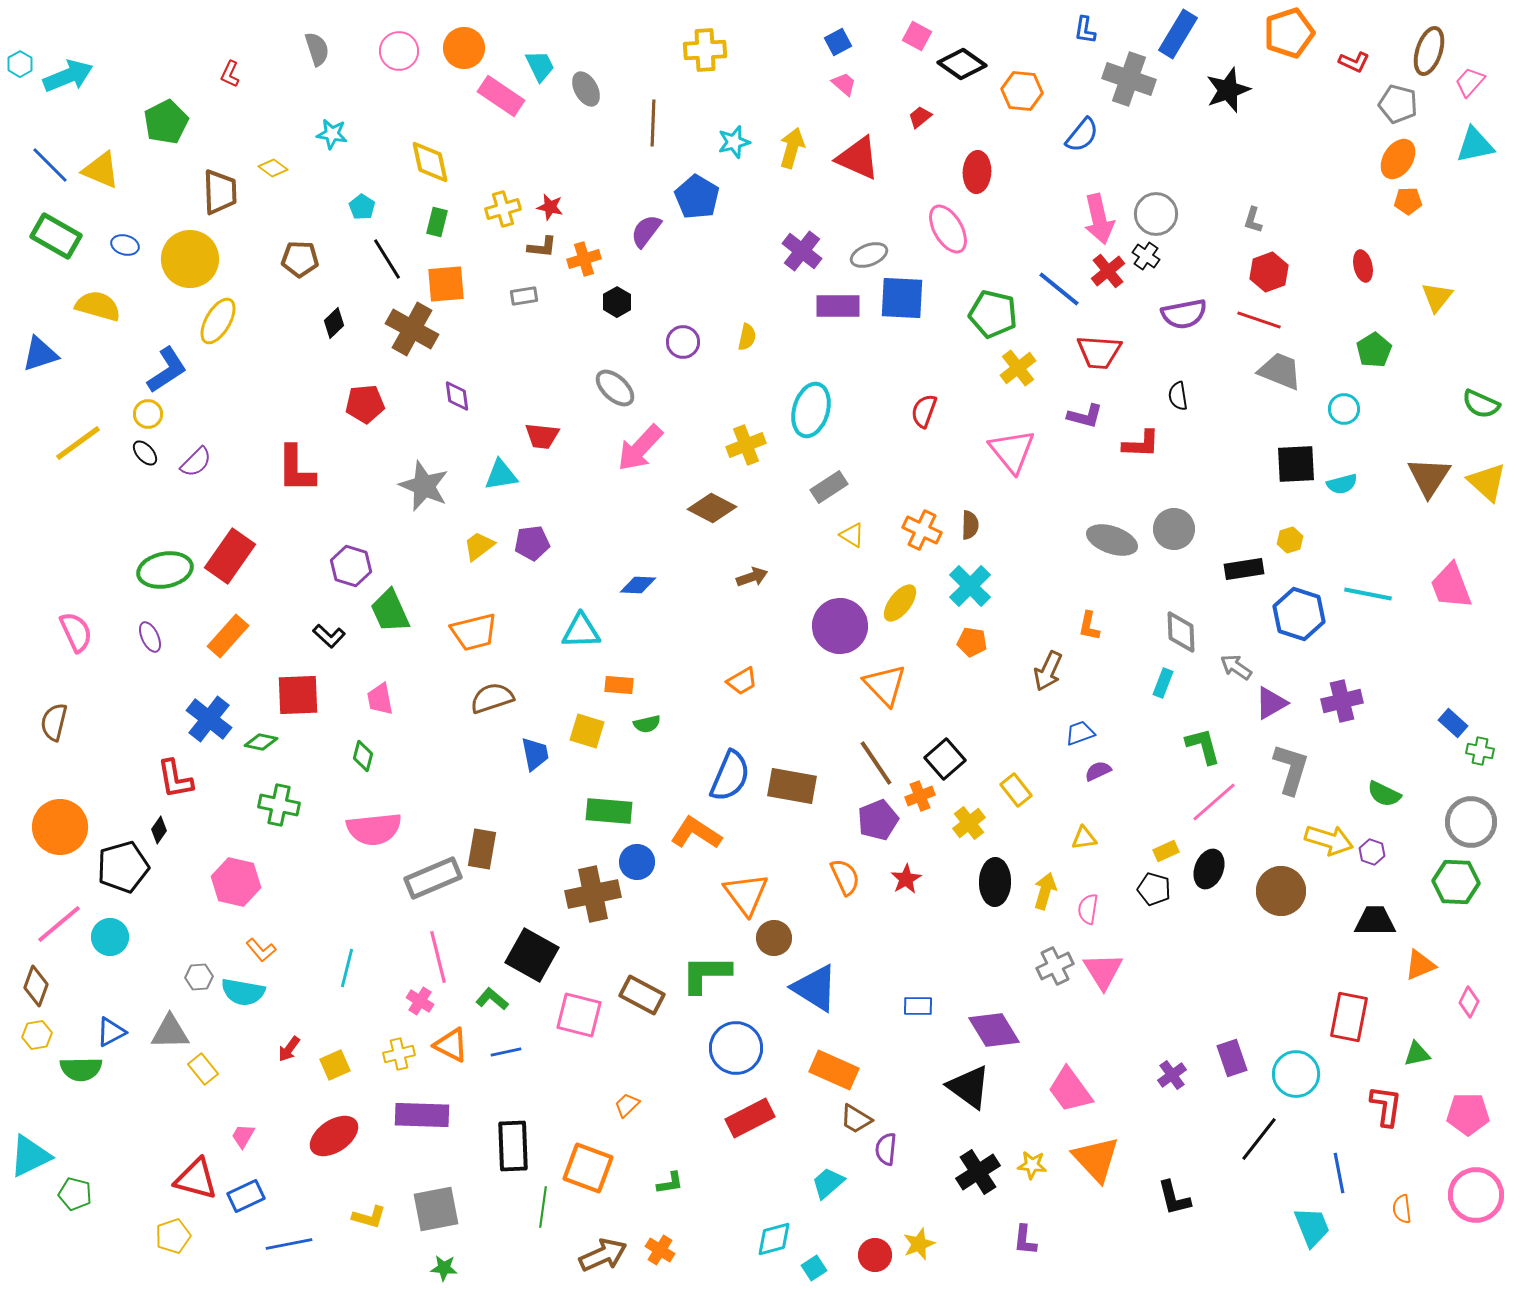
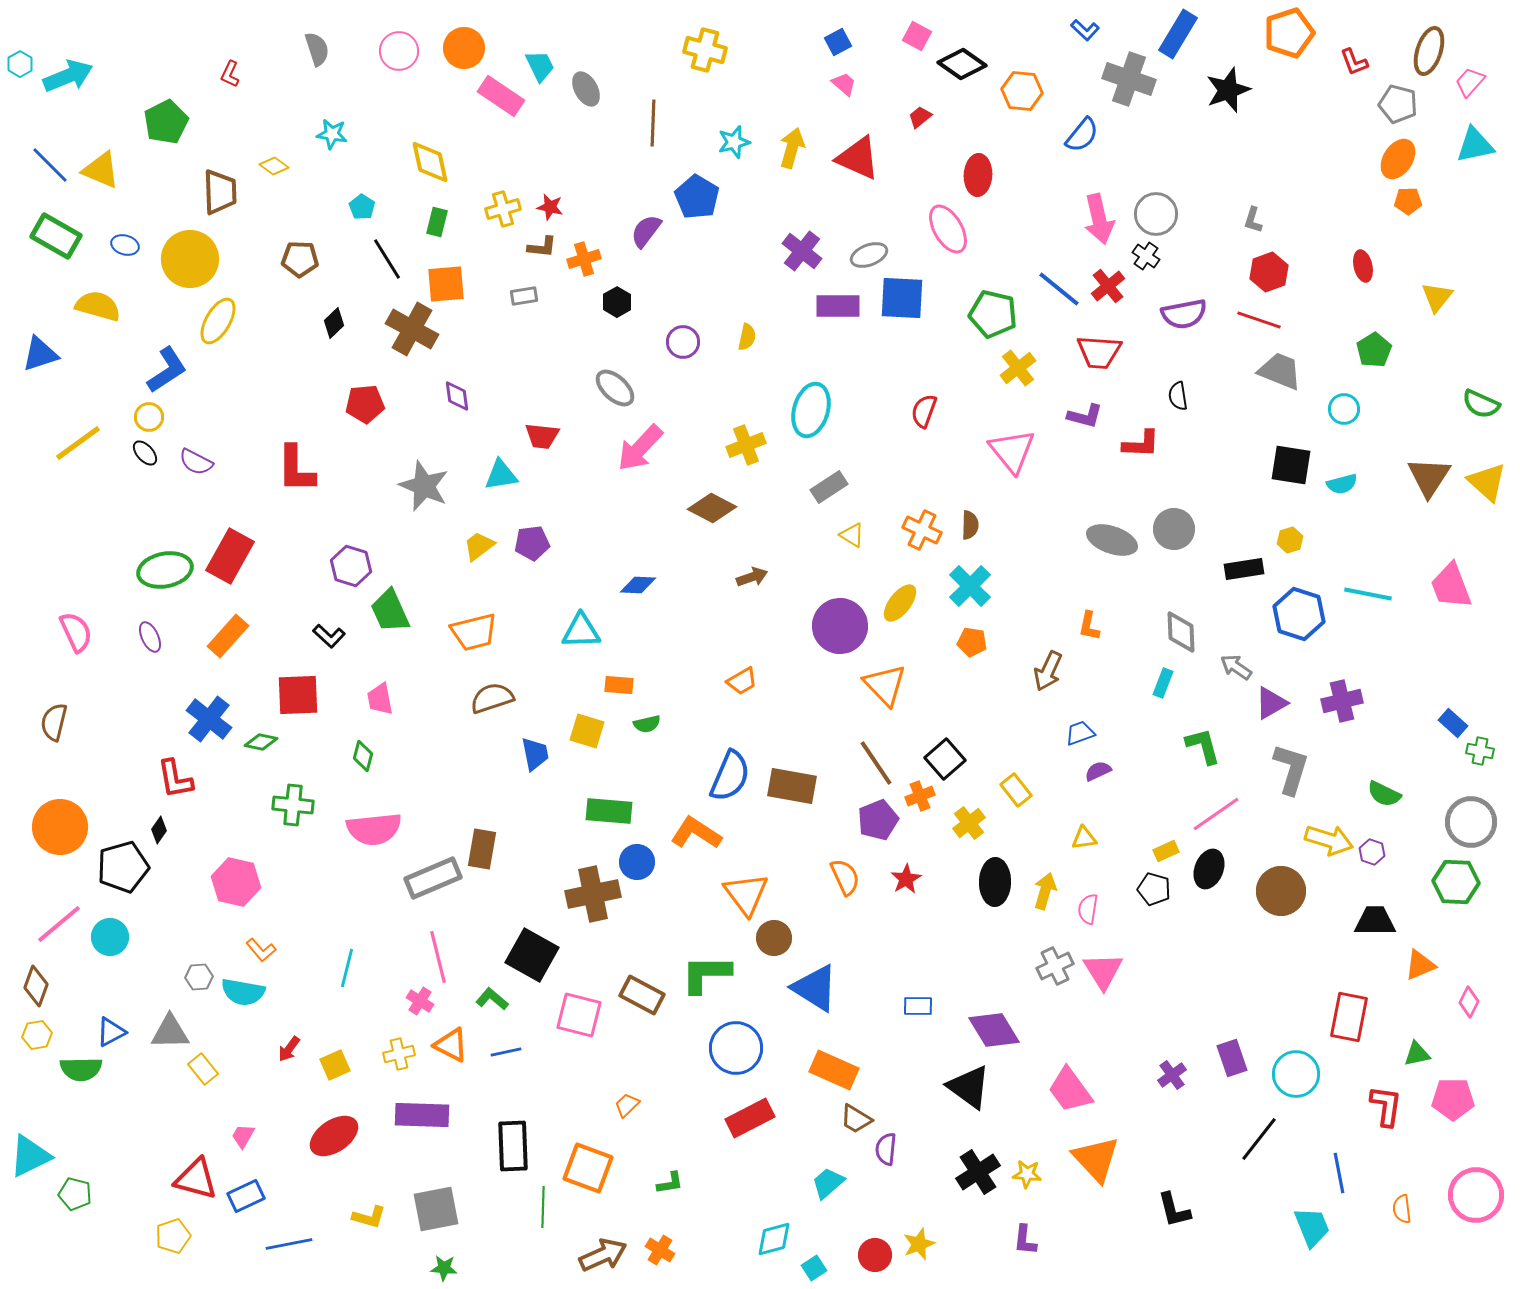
blue L-shape at (1085, 30): rotated 56 degrees counterclockwise
yellow cross at (705, 50): rotated 18 degrees clockwise
red L-shape at (1354, 62): rotated 44 degrees clockwise
yellow diamond at (273, 168): moved 1 px right, 2 px up
red ellipse at (977, 172): moved 1 px right, 3 px down
red cross at (1108, 271): moved 15 px down
yellow circle at (148, 414): moved 1 px right, 3 px down
purple semicircle at (196, 462): rotated 72 degrees clockwise
black square at (1296, 464): moved 5 px left, 1 px down; rotated 12 degrees clockwise
red rectangle at (230, 556): rotated 6 degrees counterclockwise
pink line at (1214, 802): moved 2 px right, 12 px down; rotated 6 degrees clockwise
green cross at (279, 805): moved 14 px right; rotated 6 degrees counterclockwise
pink pentagon at (1468, 1114): moved 15 px left, 15 px up
yellow star at (1032, 1165): moved 5 px left, 9 px down
black L-shape at (1174, 1198): moved 12 px down
green line at (543, 1207): rotated 6 degrees counterclockwise
